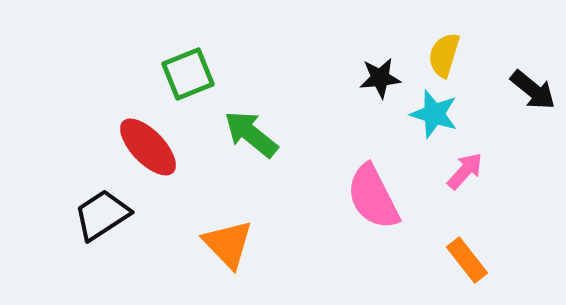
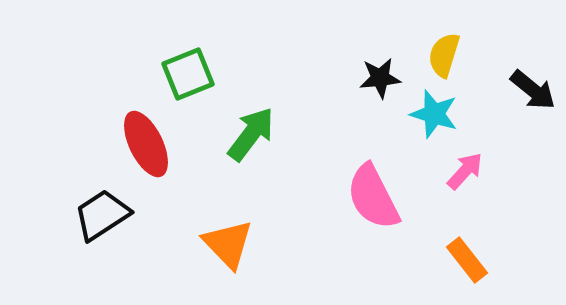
green arrow: rotated 88 degrees clockwise
red ellipse: moved 2 px left, 3 px up; rotated 18 degrees clockwise
